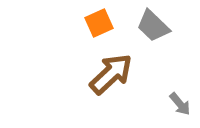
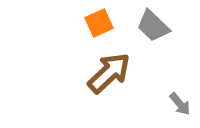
brown arrow: moved 2 px left, 1 px up
